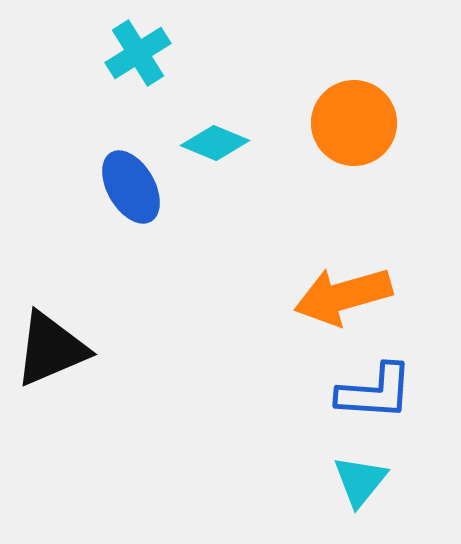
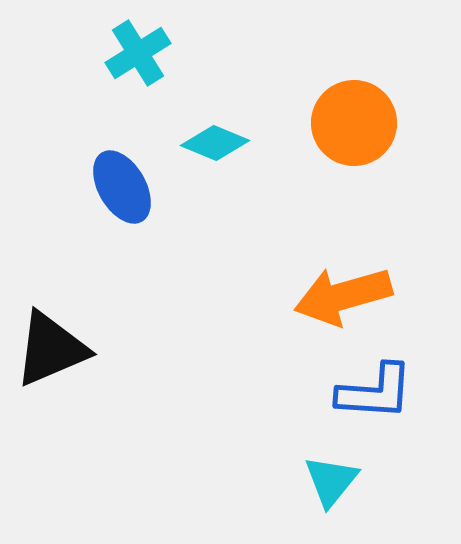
blue ellipse: moved 9 px left
cyan triangle: moved 29 px left
